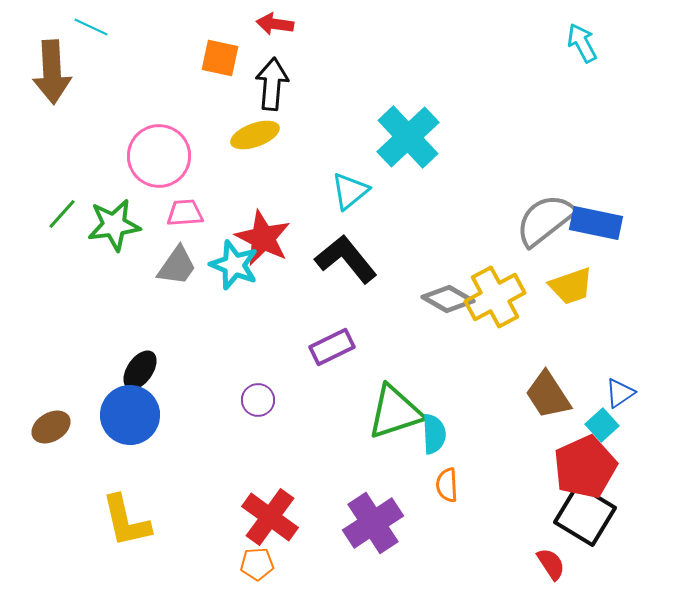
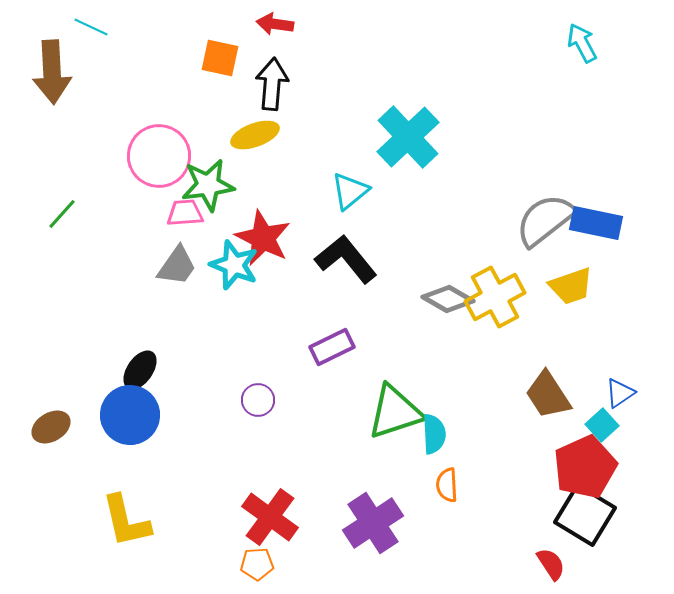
green star: moved 94 px right, 40 px up
